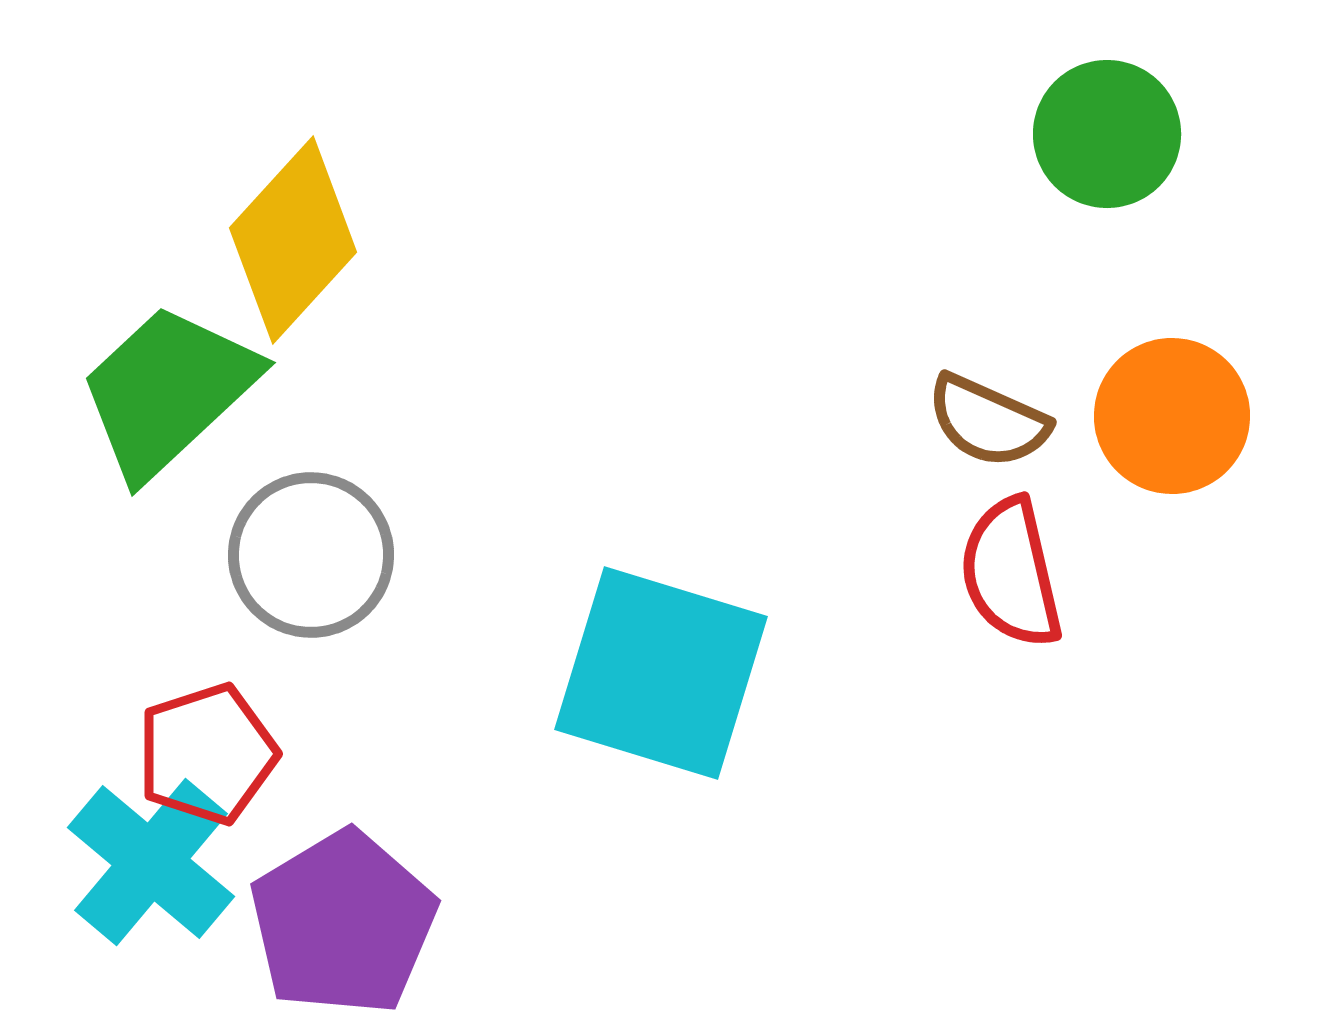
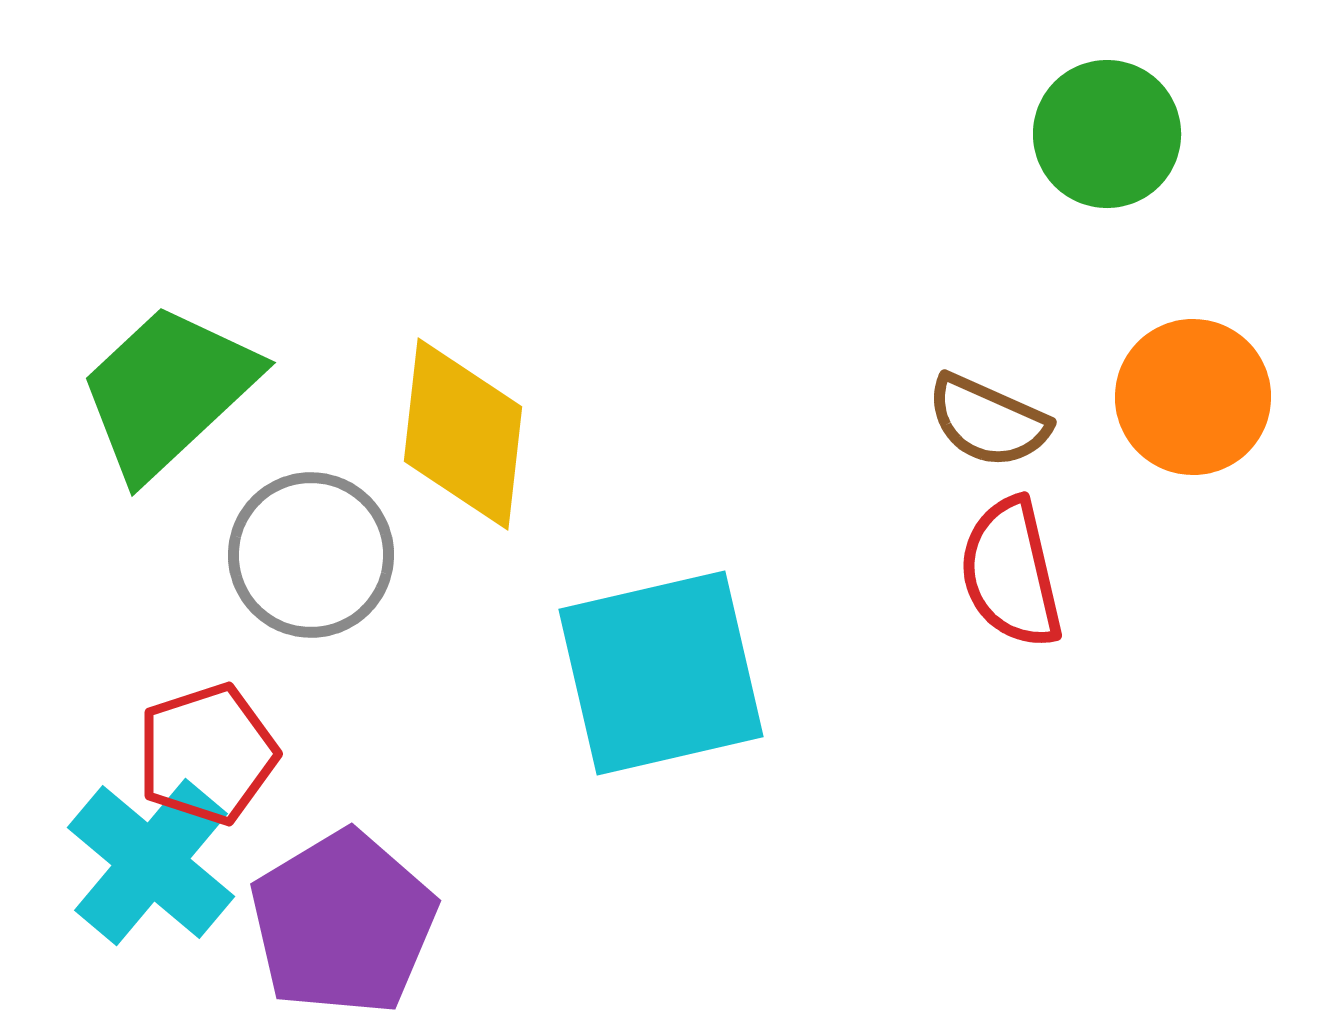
yellow diamond: moved 170 px right, 194 px down; rotated 36 degrees counterclockwise
orange circle: moved 21 px right, 19 px up
cyan square: rotated 30 degrees counterclockwise
